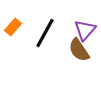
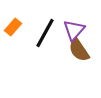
purple triangle: moved 11 px left
